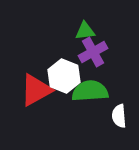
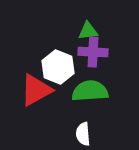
green triangle: moved 3 px right
purple cross: rotated 32 degrees clockwise
white hexagon: moved 6 px left, 9 px up
white semicircle: moved 36 px left, 18 px down
